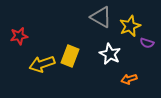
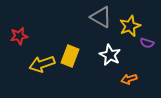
white star: moved 1 px down
